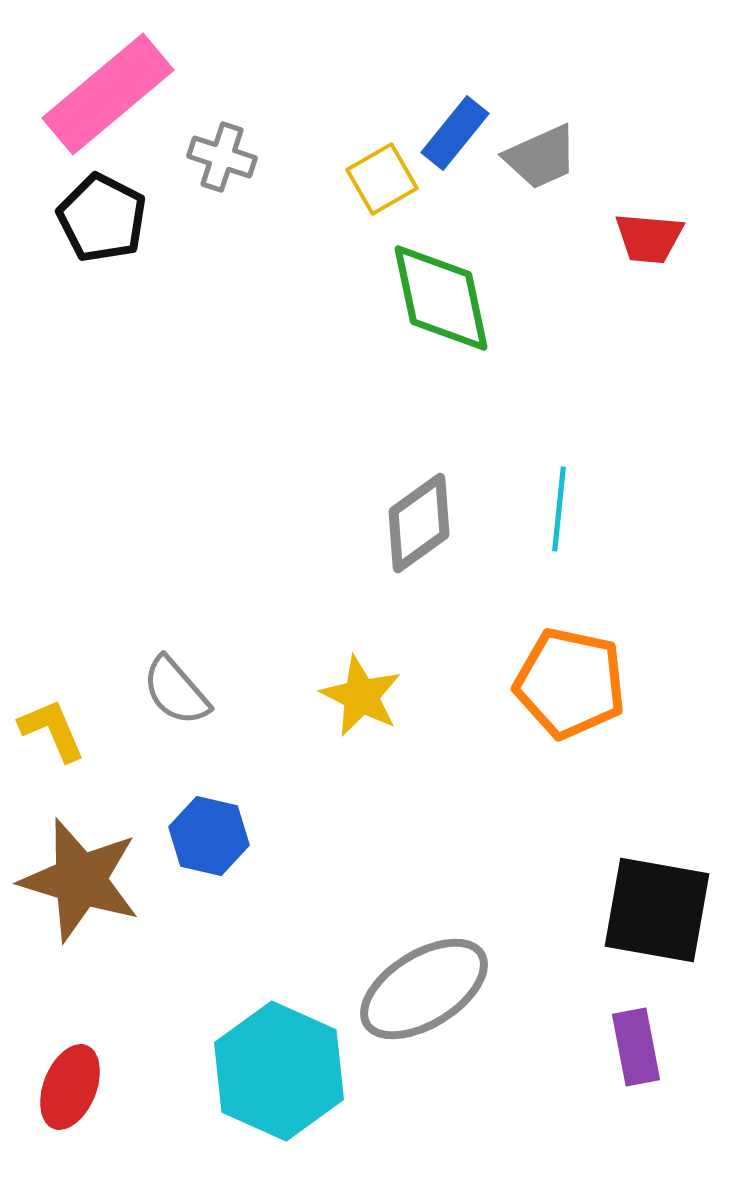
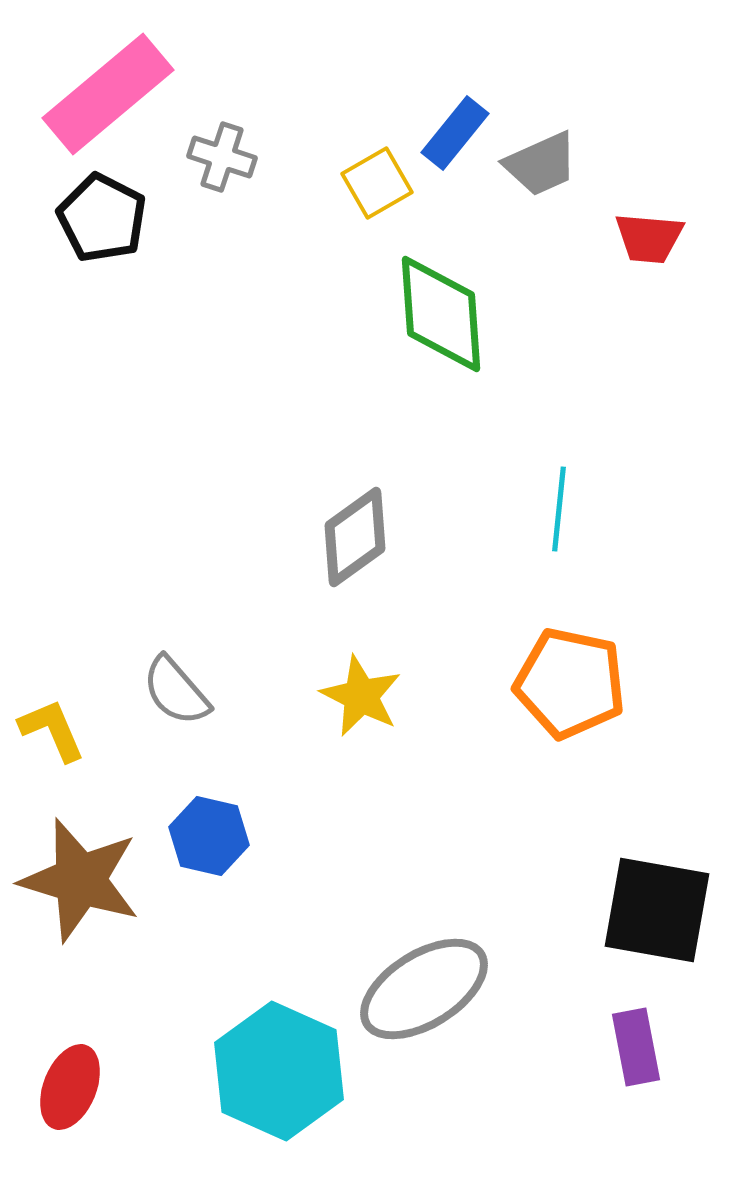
gray trapezoid: moved 7 px down
yellow square: moved 5 px left, 4 px down
green diamond: moved 16 px down; rotated 8 degrees clockwise
gray diamond: moved 64 px left, 14 px down
